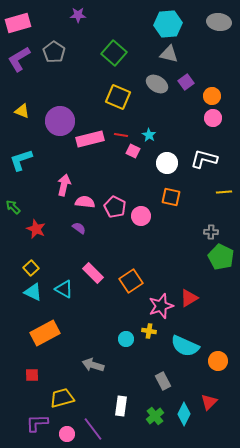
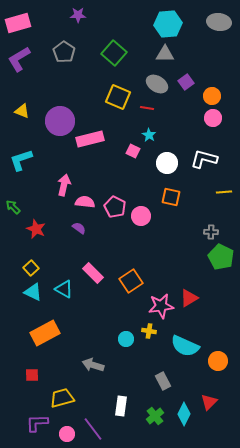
gray pentagon at (54, 52): moved 10 px right
gray triangle at (169, 54): moved 4 px left; rotated 12 degrees counterclockwise
red line at (121, 135): moved 26 px right, 27 px up
pink star at (161, 306): rotated 10 degrees clockwise
